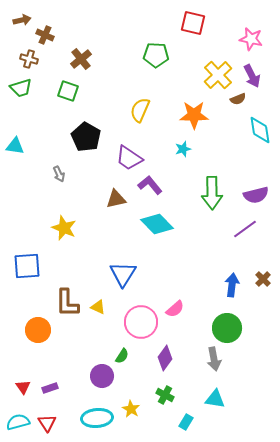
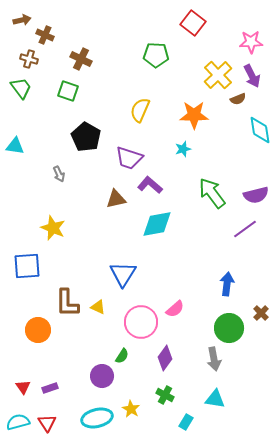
red square at (193, 23): rotated 25 degrees clockwise
pink star at (251, 39): moved 3 px down; rotated 15 degrees counterclockwise
brown cross at (81, 59): rotated 25 degrees counterclockwise
green trapezoid at (21, 88): rotated 110 degrees counterclockwise
purple trapezoid at (129, 158): rotated 16 degrees counterclockwise
purple L-shape at (150, 185): rotated 10 degrees counterclockwise
green arrow at (212, 193): rotated 144 degrees clockwise
cyan diamond at (157, 224): rotated 56 degrees counterclockwise
yellow star at (64, 228): moved 11 px left
brown cross at (263, 279): moved 2 px left, 34 px down
blue arrow at (232, 285): moved 5 px left, 1 px up
green circle at (227, 328): moved 2 px right
cyan ellipse at (97, 418): rotated 8 degrees counterclockwise
